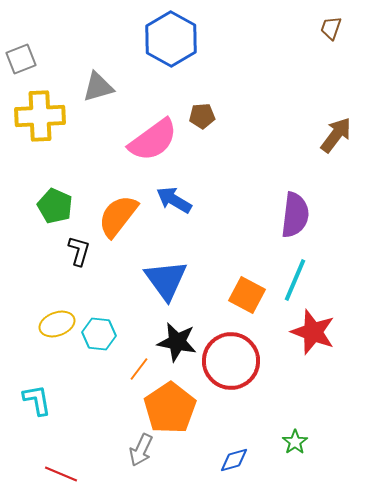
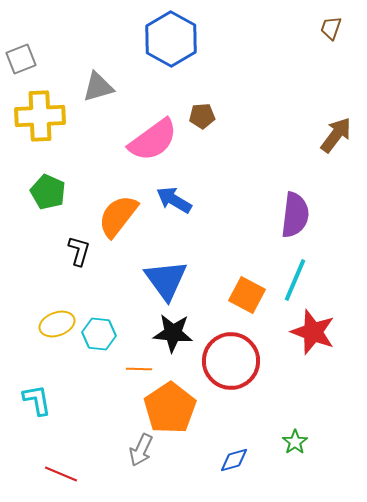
green pentagon: moved 7 px left, 14 px up
black star: moved 4 px left, 9 px up; rotated 6 degrees counterclockwise
orange line: rotated 55 degrees clockwise
